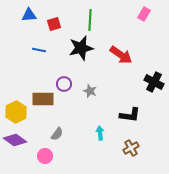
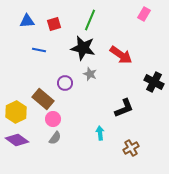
blue triangle: moved 2 px left, 6 px down
green line: rotated 20 degrees clockwise
black star: moved 2 px right; rotated 25 degrees clockwise
purple circle: moved 1 px right, 1 px up
gray star: moved 17 px up
brown rectangle: rotated 40 degrees clockwise
black L-shape: moved 6 px left, 7 px up; rotated 30 degrees counterclockwise
gray semicircle: moved 2 px left, 4 px down
purple diamond: moved 2 px right
pink circle: moved 8 px right, 37 px up
